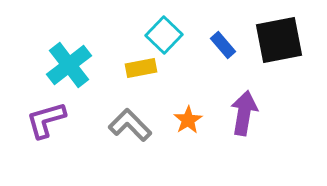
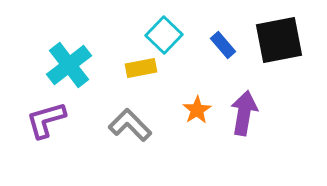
orange star: moved 9 px right, 10 px up
